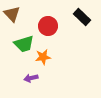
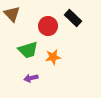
black rectangle: moved 9 px left, 1 px down
green trapezoid: moved 4 px right, 6 px down
orange star: moved 10 px right
